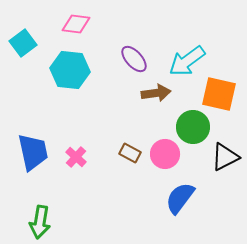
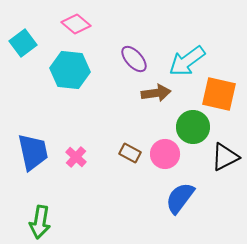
pink diamond: rotated 32 degrees clockwise
